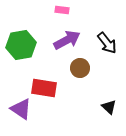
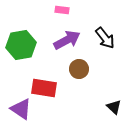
black arrow: moved 2 px left, 5 px up
brown circle: moved 1 px left, 1 px down
black triangle: moved 5 px right
